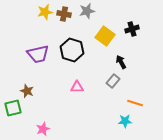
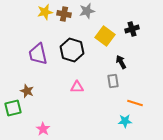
purple trapezoid: rotated 90 degrees clockwise
gray rectangle: rotated 48 degrees counterclockwise
pink star: rotated 16 degrees counterclockwise
